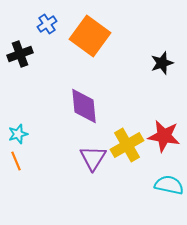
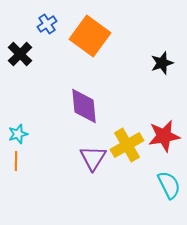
black cross: rotated 25 degrees counterclockwise
red star: rotated 20 degrees counterclockwise
orange line: rotated 24 degrees clockwise
cyan semicircle: rotated 52 degrees clockwise
